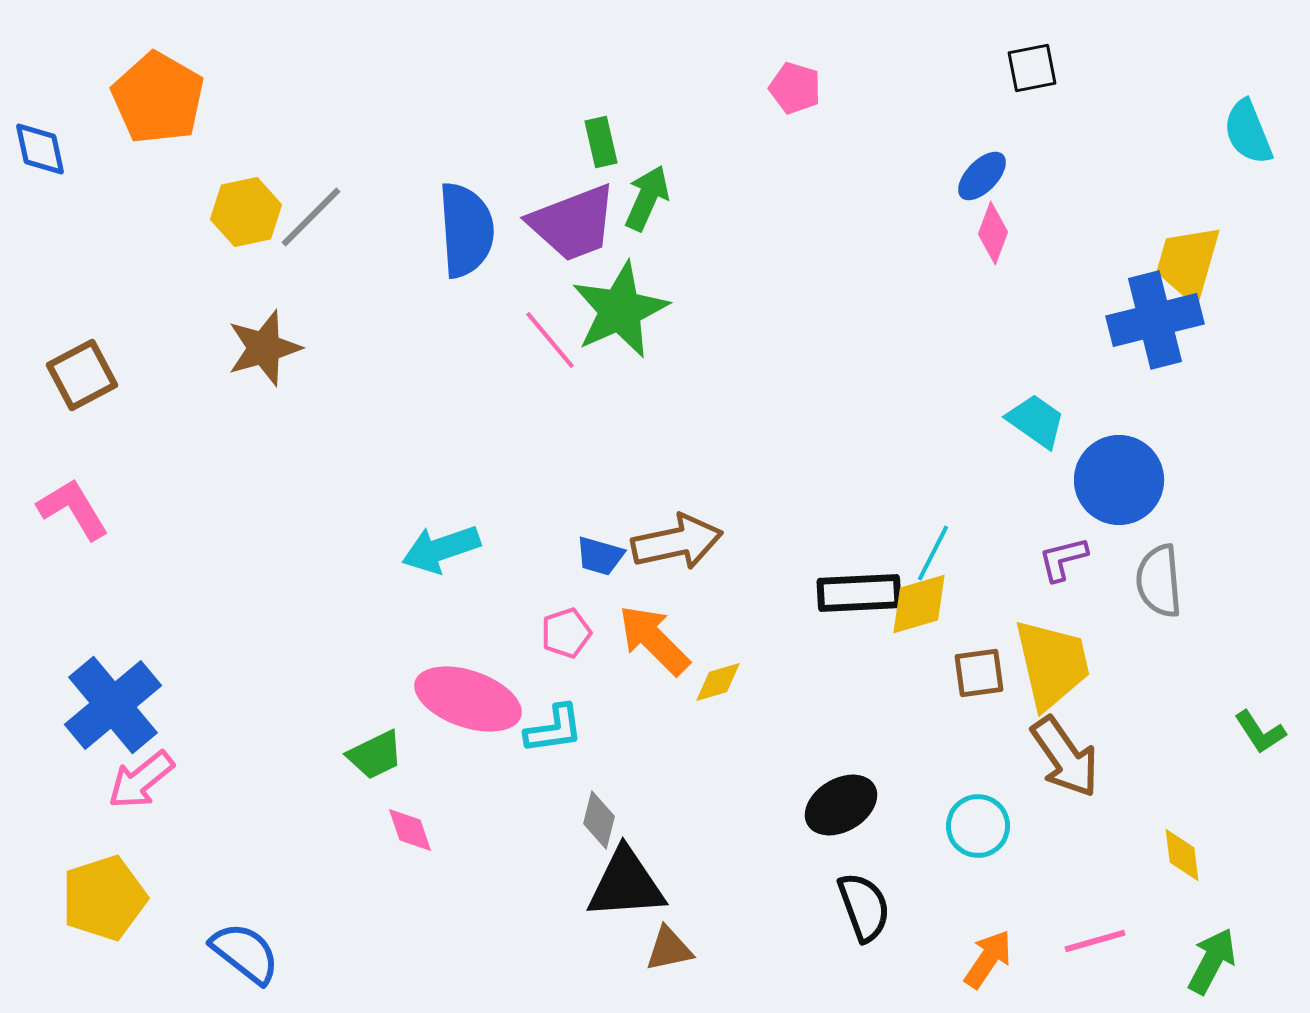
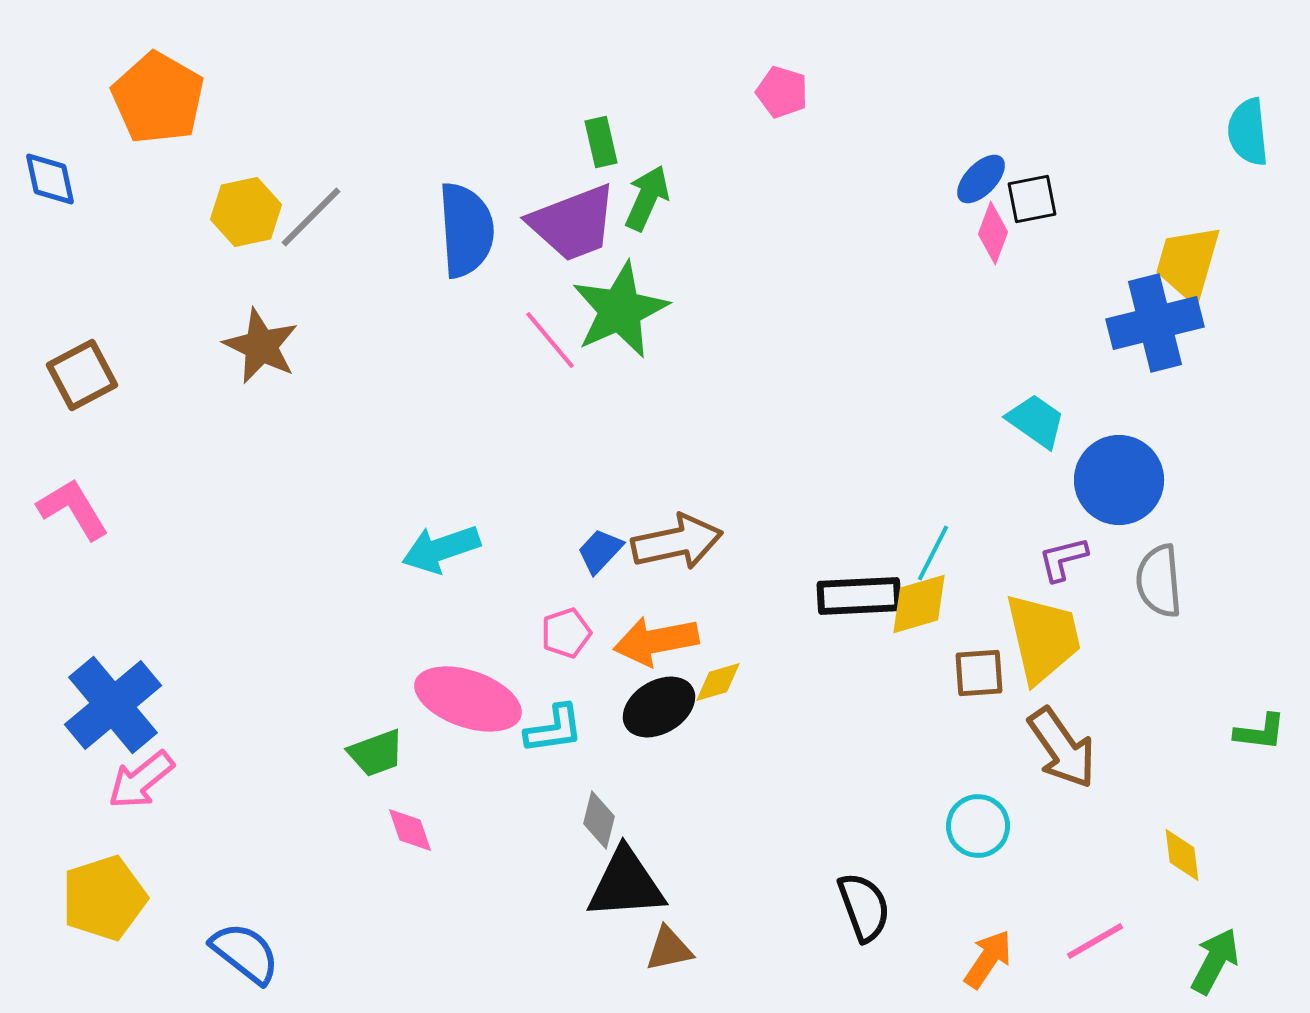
black square at (1032, 68): moved 131 px down
pink pentagon at (795, 88): moved 13 px left, 4 px down
cyan semicircle at (1248, 132): rotated 16 degrees clockwise
blue diamond at (40, 149): moved 10 px right, 30 px down
blue ellipse at (982, 176): moved 1 px left, 3 px down
blue cross at (1155, 320): moved 3 px down
brown star at (264, 348): moved 3 px left, 2 px up; rotated 30 degrees counterclockwise
blue trapezoid at (600, 556): moved 5 px up; rotated 117 degrees clockwise
black rectangle at (859, 593): moved 3 px down
orange arrow at (654, 640): moved 2 px right, 1 px down; rotated 56 degrees counterclockwise
yellow trapezoid at (1052, 664): moved 9 px left, 26 px up
brown square at (979, 673): rotated 4 degrees clockwise
green L-shape at (1260, 732): rotated 50 degrees counterclockwise
green trapezoid at (375, 755): moved 1 px right, 2 px up; rotated 6 degrees clockwise
brown arrow at (1065, 757): moved 3 px left, 9 px up
black ellipse at (841, 805): moved 182 px left, 98 px up
pink line at (1095, 941): rotated 14 degrees counterclockwise
green arrow at (1212, 961): moved 3 px right
